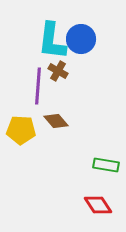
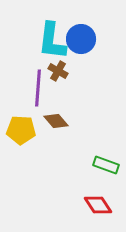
purple line: moved 2 px down
green rectangle: rotated 10 degrees clockwise
